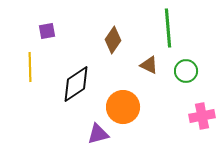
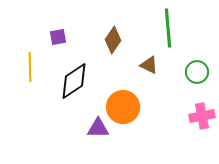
purple square: moved 11 px right, 6 px down
green circle: moved 11 px right, 1 px down
black diamond: moved 2 px left, 3 px up
purple triangle: moved 6 px up; rotated 15 degrees clockwise
